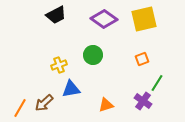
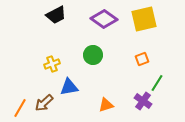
yellow cross: moved 7 px left, 1 px up
blue triangle: moved 2 px left, 2 px up
